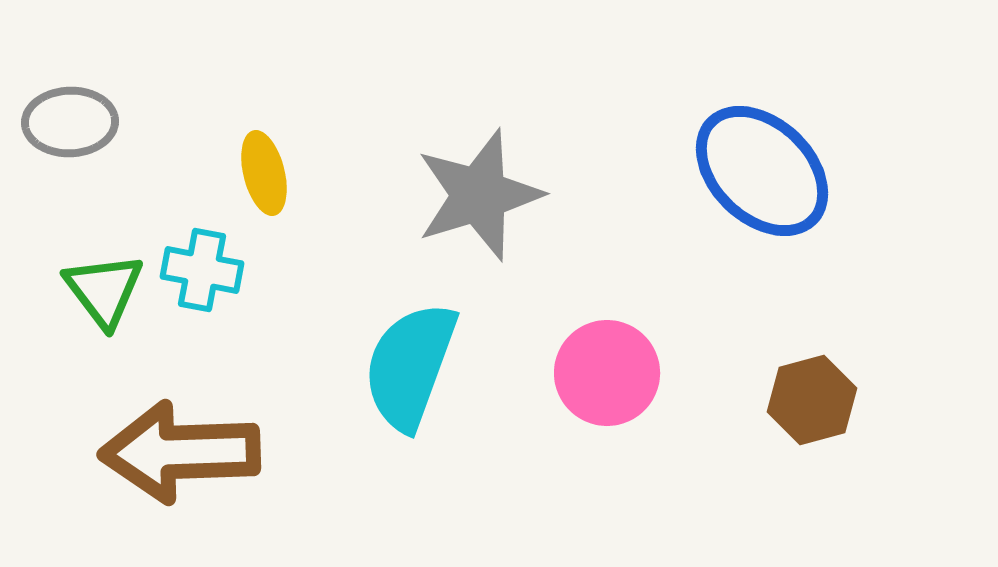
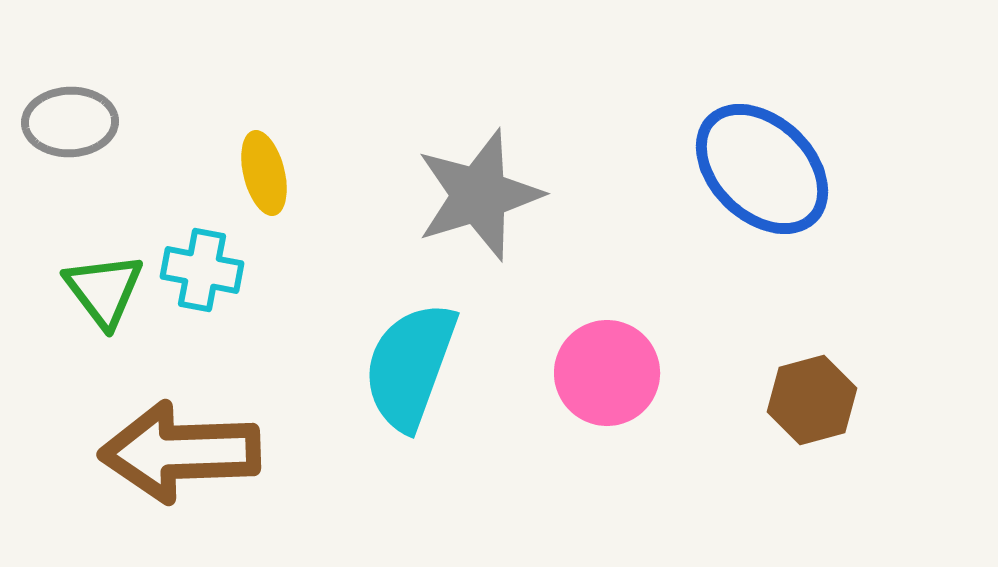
blue ellipse: moved 2 px up
